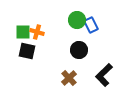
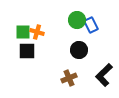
black square: rotated 12 degrees counterclockwise
brown cross: rotated 21 degrees clockwise
